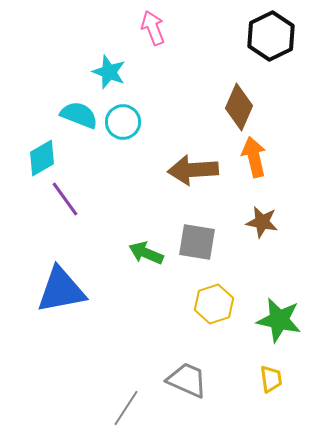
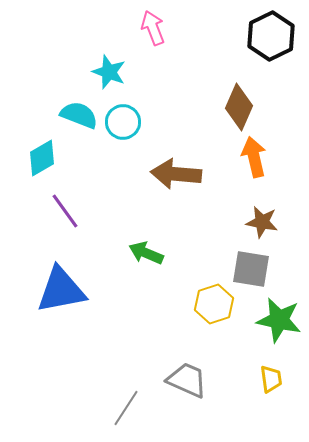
brown arrow: moved 17 px left, 4 px down; rotated 9 degrees clockwise
purple line: moved 12 px down
gray square: moved 54 px right, 27 px down
